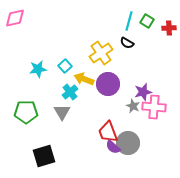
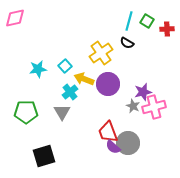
red cross: moved 2 px left, 1 px down
pink cross: rotated 20 degrees counterclockwise
